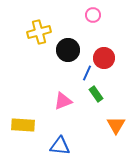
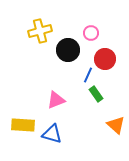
pink circle: moved 2 px left, 18 px down
yellow cross: moved 1 px right, 1 px up
red circle: moved 1 px right, 1 px down
blue line: moved 1 px right, 2 px down
pink triangle: moved 7 px left, 1 px up
orange triangle: rotated 18 degrees counterclockwise
blue triangle: moved 8 px left, 12 px up; rotated 10 degrees clockwise
